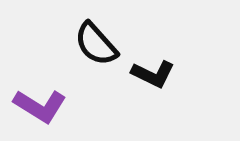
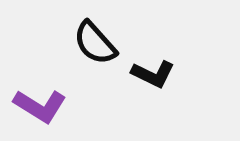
black semicircle: moved 1 px left, 1 px up
